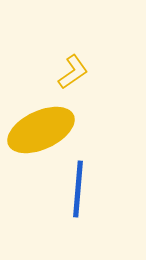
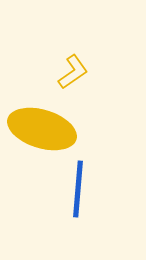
yellow ellipse: moved 1 px right, 1 px up; rotated 42 degrees clockwise
